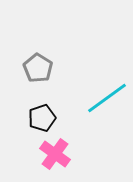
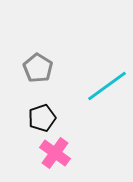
cyan line: moved 12 px up
pink cross: moved 1 px up
